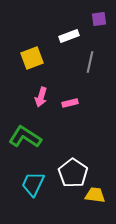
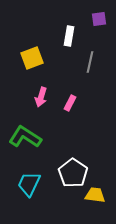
white rectangle: rotated 60 degrees counterclockwise
pink rectangle: rotated 49 degrees counterclockwise
cyan trapezoid: moved 4 px left
